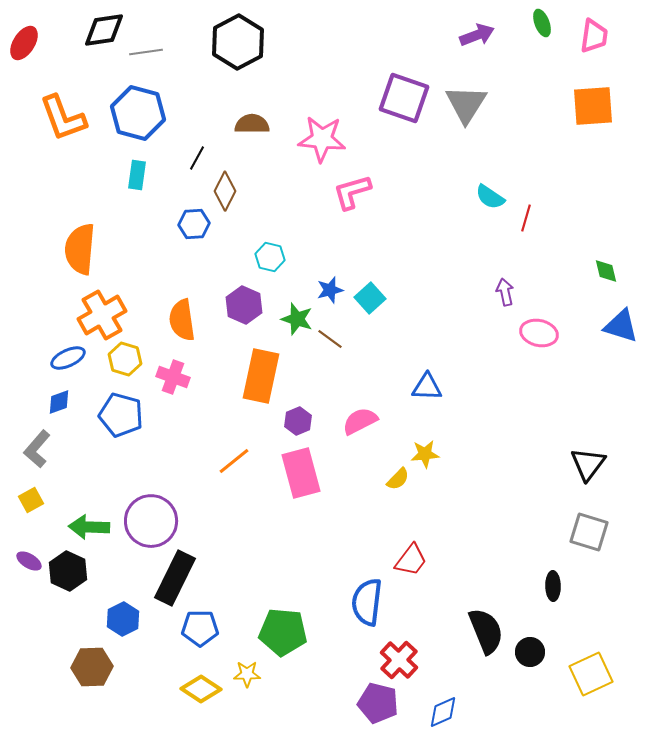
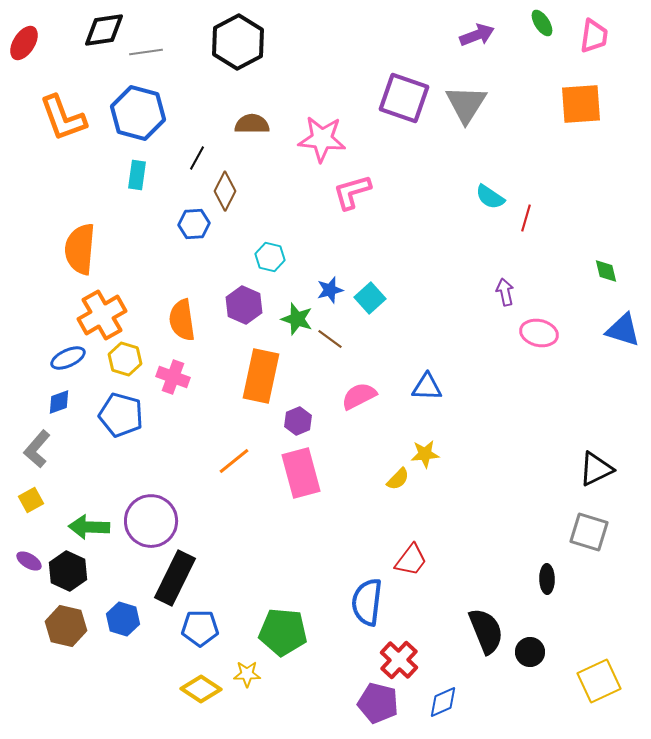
green ellipse at (542, 23): rotated 12 degrees counterclockwise
orange square at (593, 106): moved 12 px left, 2 px up
blue triangle at (621, 326): moved 2 px right, 4 px down
pink semicircle at (360, 421): moved 1 px left, 25 px up
black triangle at (588, 464): moved 8 px right, 5 px down; rotated 27 degrees clockwise
black ellipse at (553, 586): moved 6 px left, 7 px up
blue hexagon at (123, 619): rotated 16 degrees counterclockwise
brown hexagon at (92, 667): moved 26 px left, 41 px up; rotated 15 degrees clockwise
yellow square at (591, 674): moved 8 px right, 7 px down
blue diamond at (443, 712): moved 10 px up
